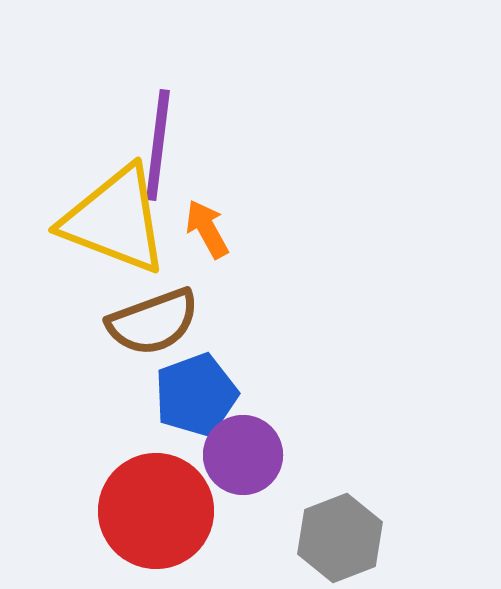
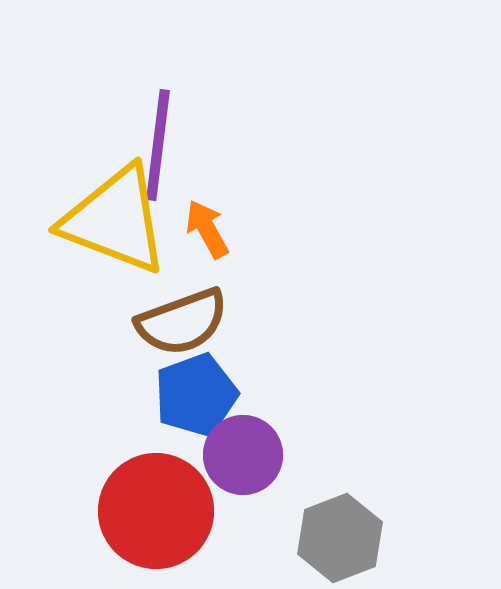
brown semicircle: moved 29 px right
